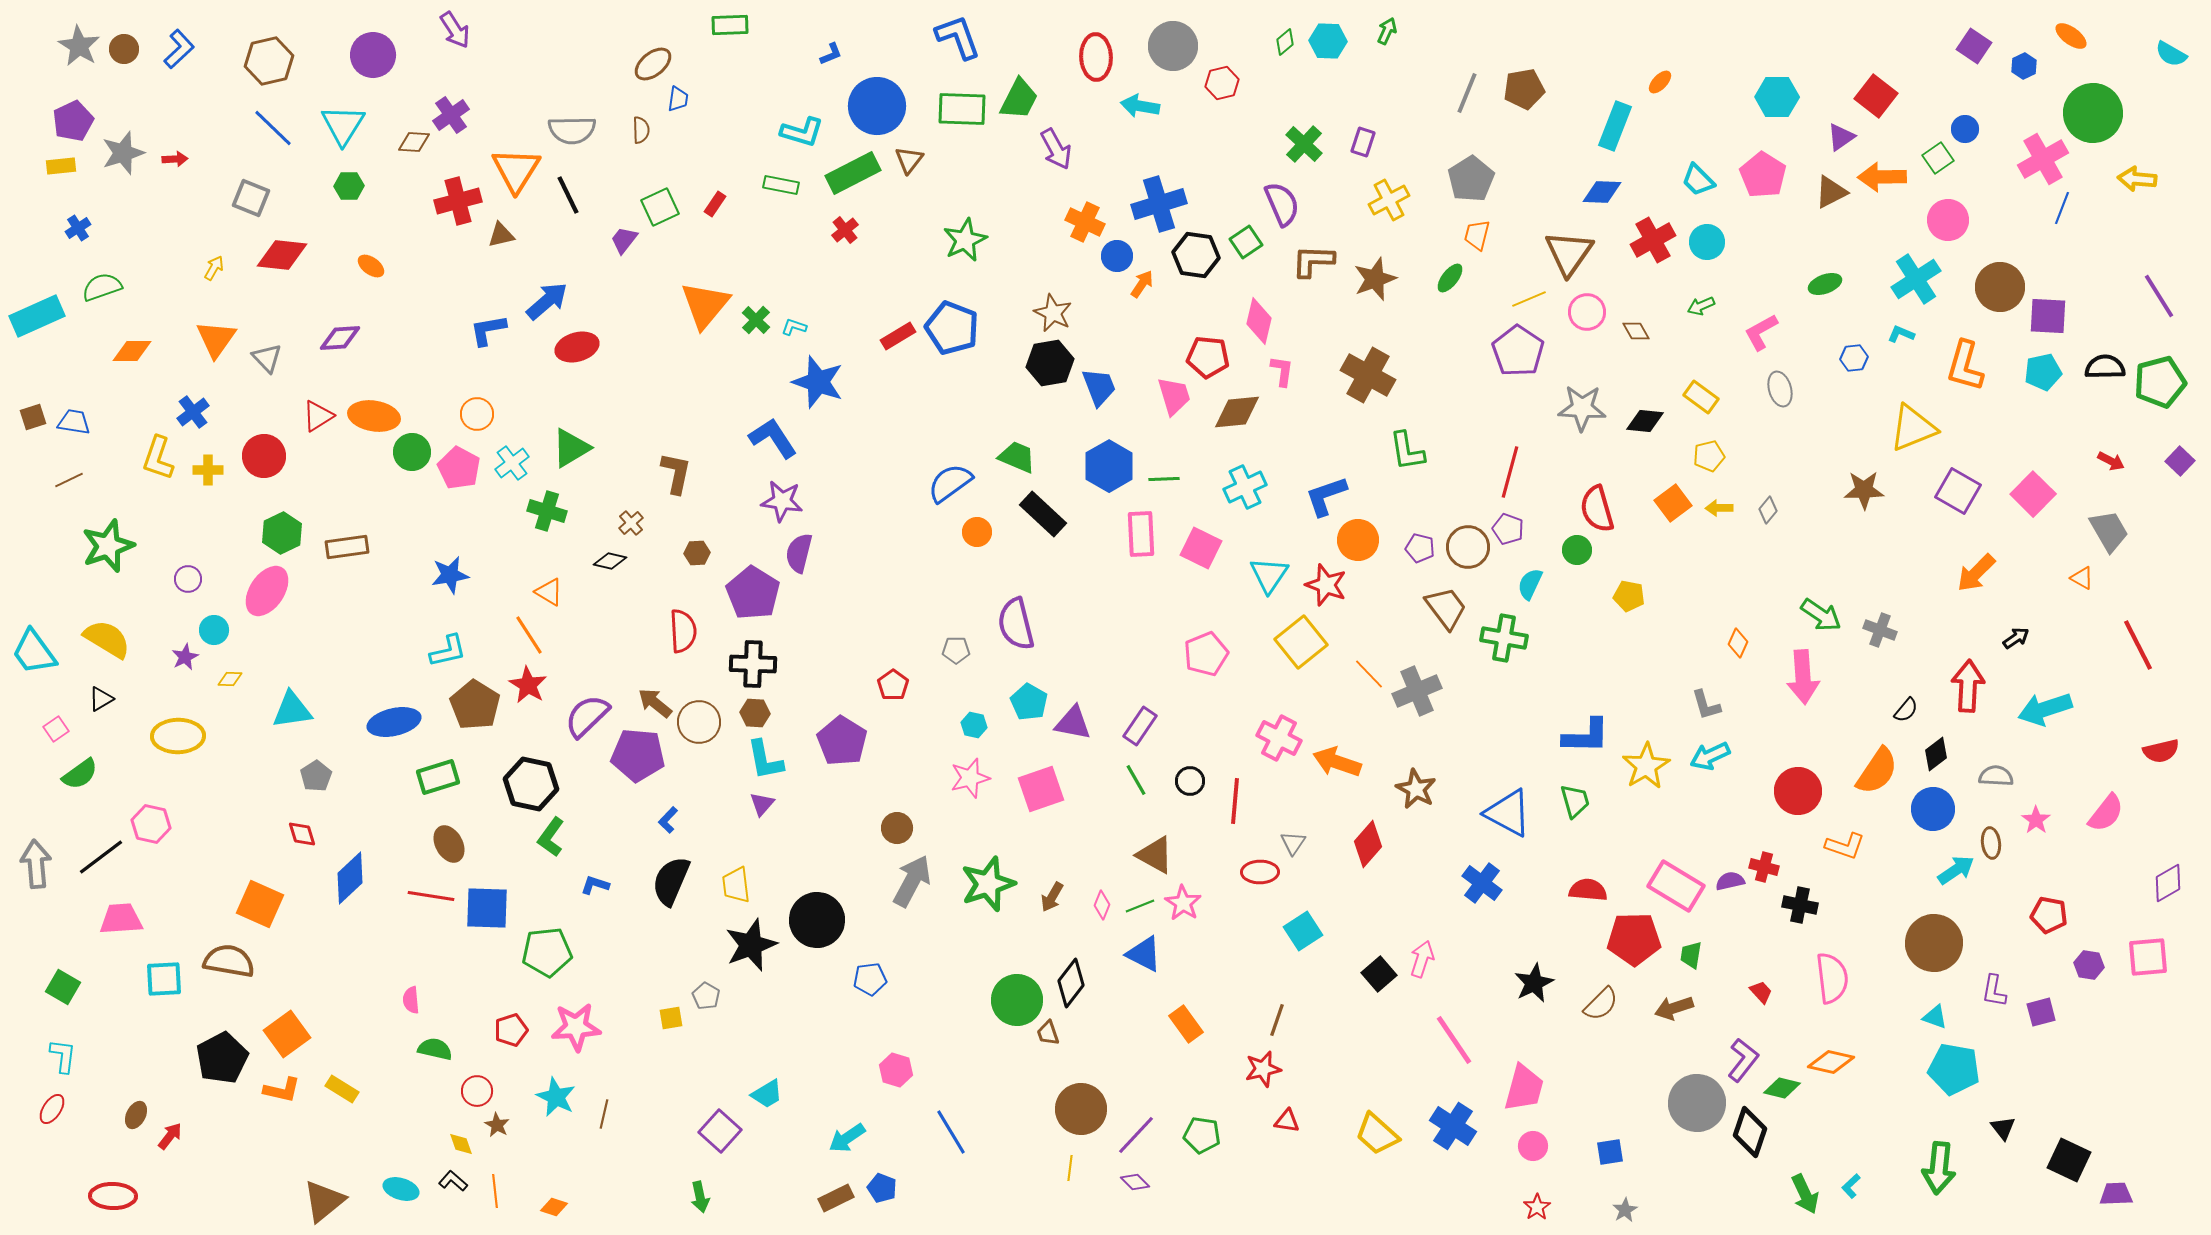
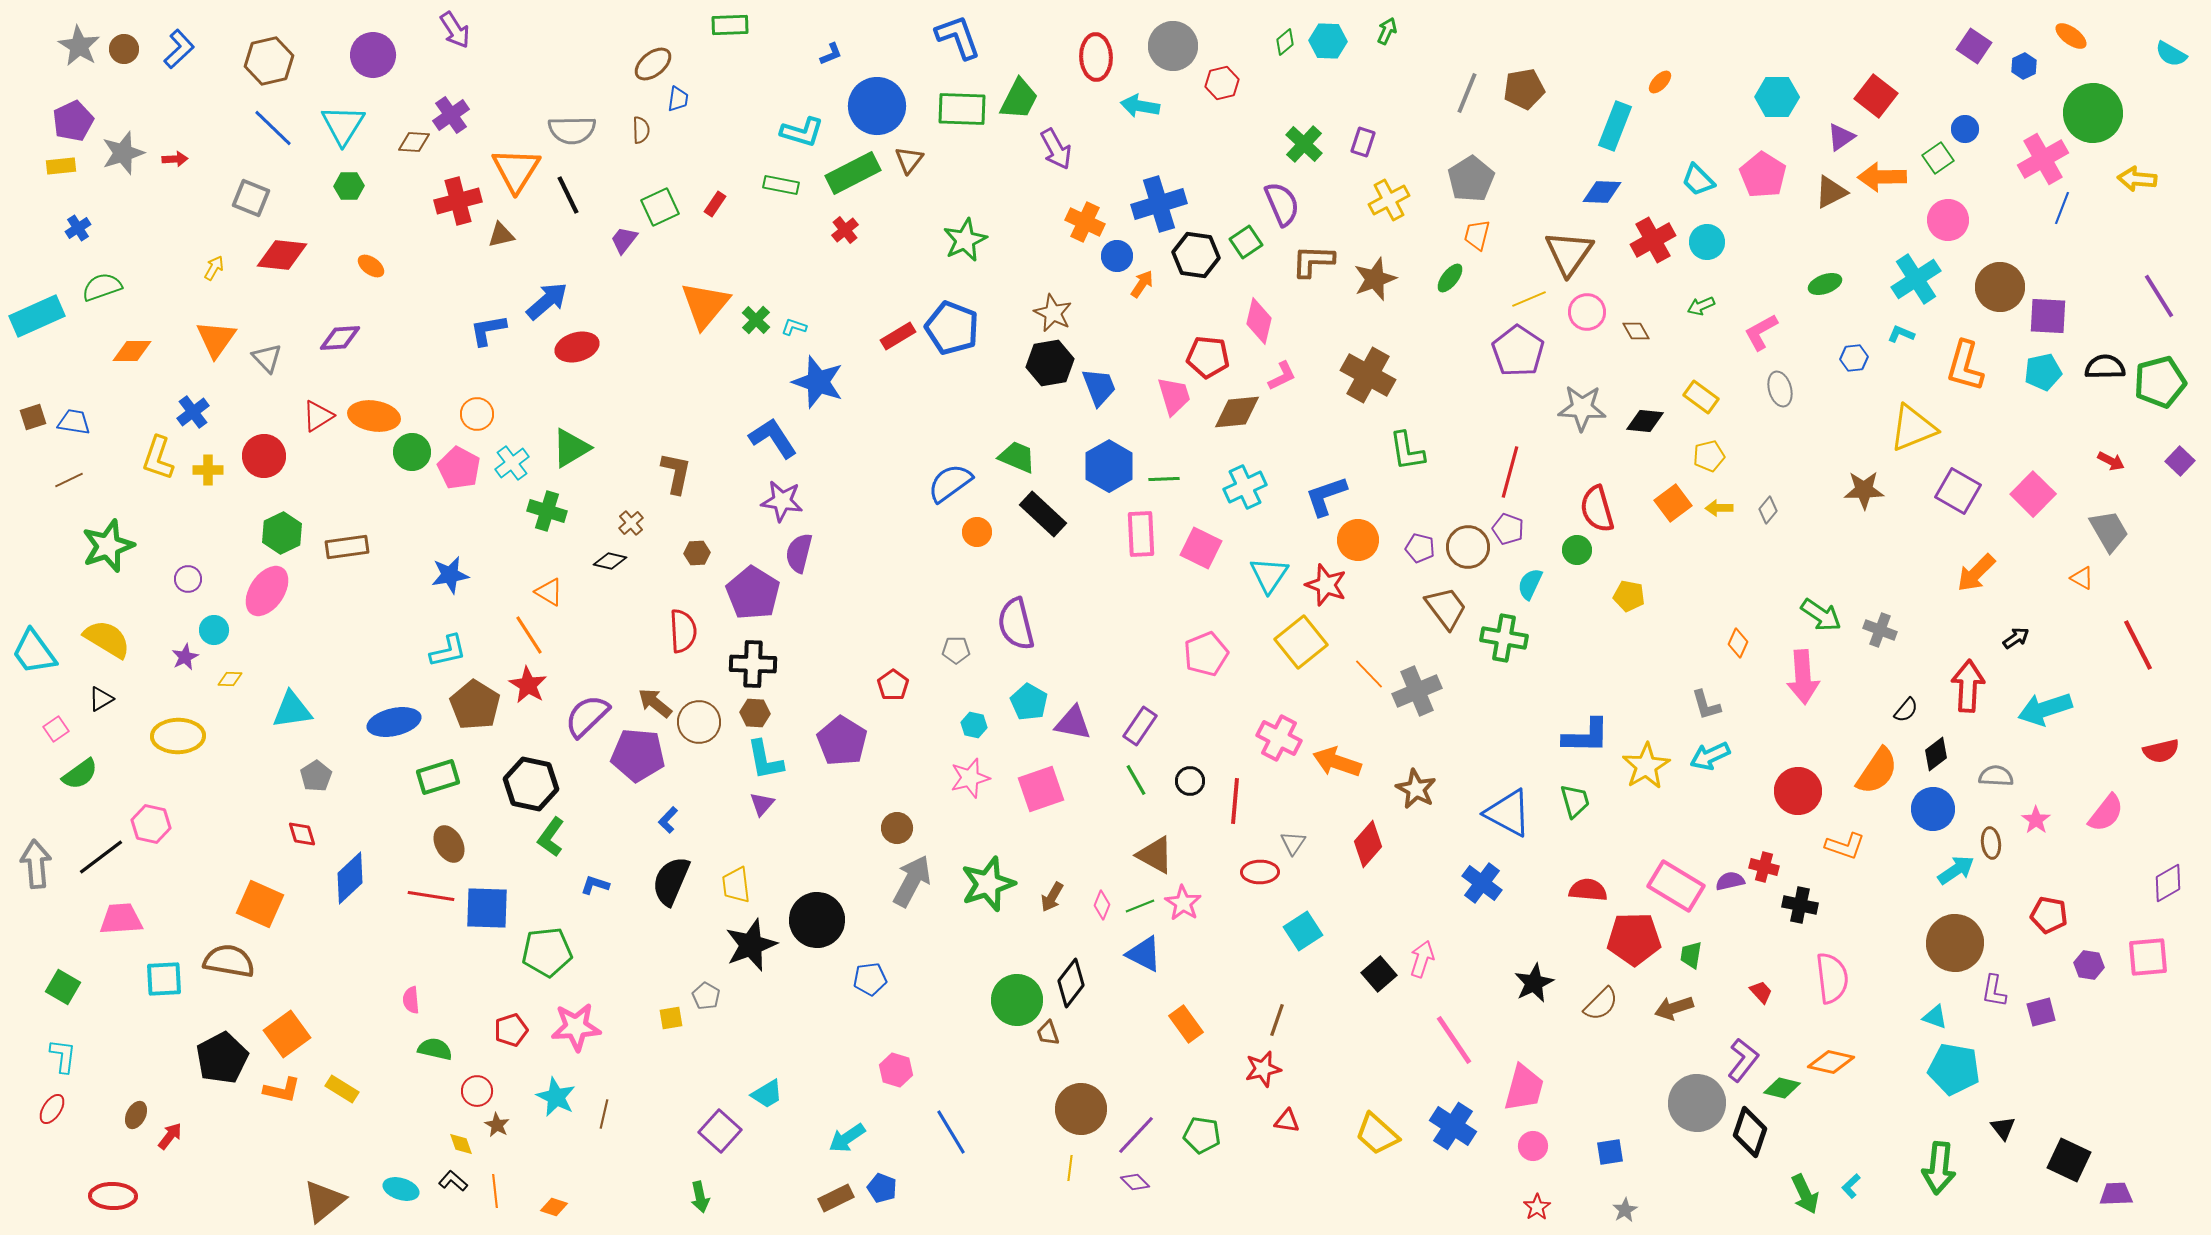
pink L-shape at (1282, 371): moved 5 px down; rotated 56 degrees clockwise
brown circle at (1934, 943): moved 21 px right
